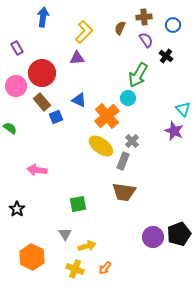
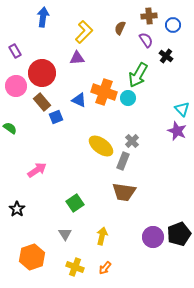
brown cross: moved 5 px right, 1 px up
purple rectangle: moved 2 px left, 3 px down
cyan triangle: moved 1 px left
orange cross: moved 3 px left, 24 px up; rotated 30 degrees counterclockwise
purple star: moved 3 px right
pink arrow: rotated 138 degrees clockwise
green square: moved 3 px left, 1 px up; rotated 24 degrees counterclockwise
yellow arrow: moved 15 px right, 10 px up; rotated 60 degrees counterclockwise
orange hexagon: rotated 15 degrees clockwise
yellow cross: moved 2 px up
